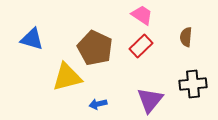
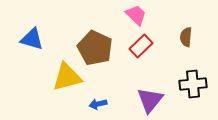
pink trapezoid: moved 6 px left; rotated 10 degrees clockwise
